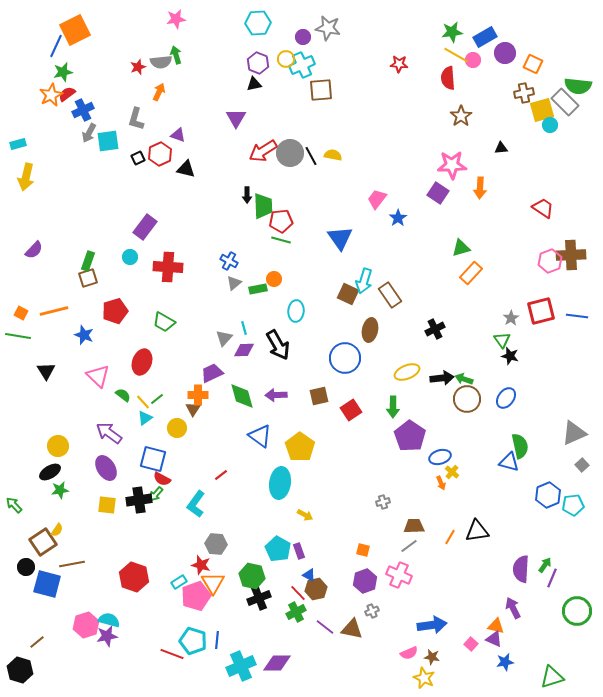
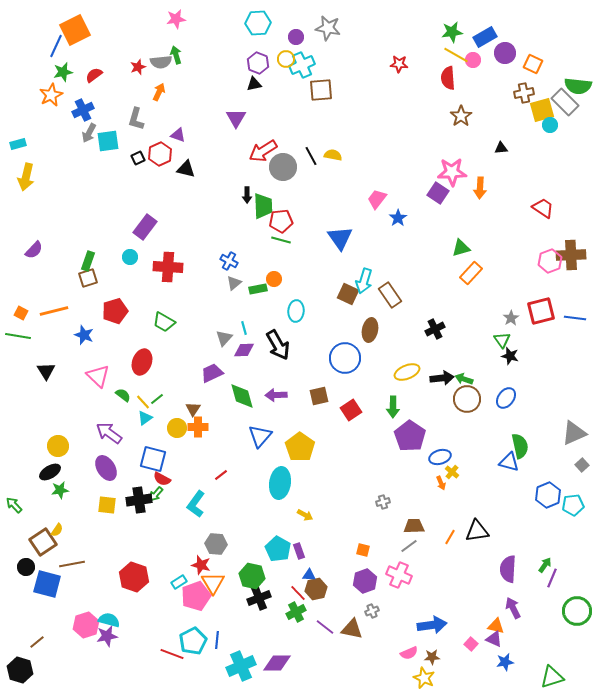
purple circle at (303, 37): moved 7 px left
red semicircle at (67, 94): moved 27 px right, 19 px up
gray circle at (290, 153): moved 7 px left, 14 px down
pink star at (452, 165): moved 7 px down
blue line at (577, 316): moved 2 px left, 2 px down
orange cross at (198, 395): moved 32 px down
blue triangle at (260, 436): rotated 35 degrees clockwise
purple semicircle at (521, 569): moved 13 px left
blue triangle at (309, 575): rotated 24 degrees counterclockwise
cyan pentagon at (193, 641): rotated 28 degrees clockwise
brown star at (432, 657): rotated 14 degrees counterclockwise
